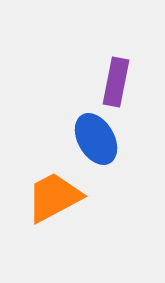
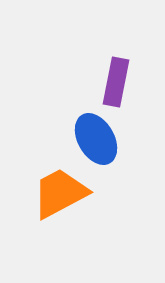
orange trapezoid: moved 6 px right, 4 px up
